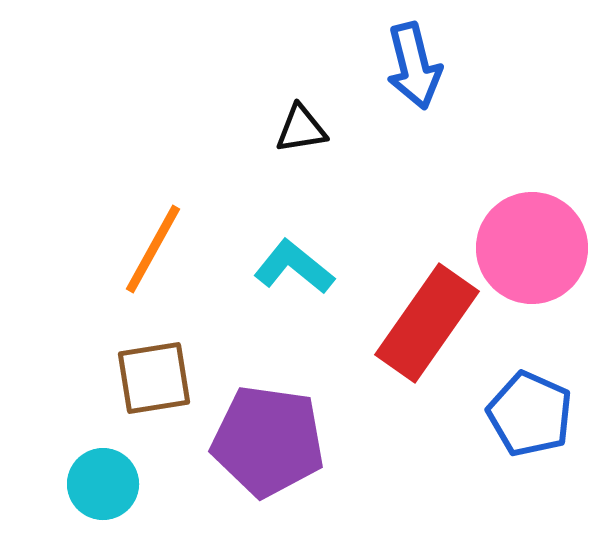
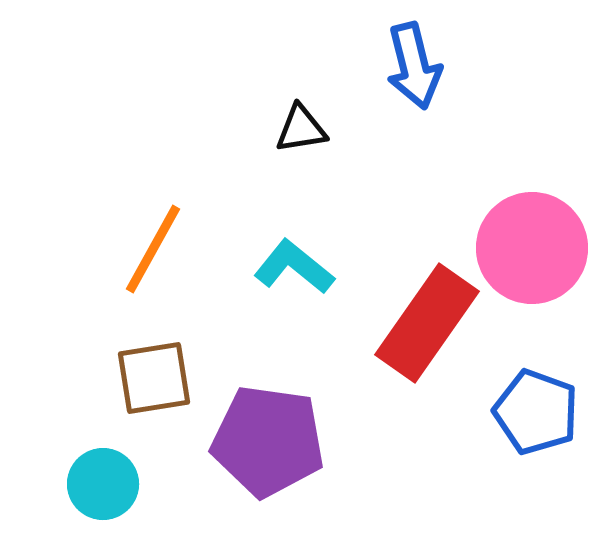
blue pentagon: moved 6 px right, 2 px up; rotated 4 degrees counterclockwise
